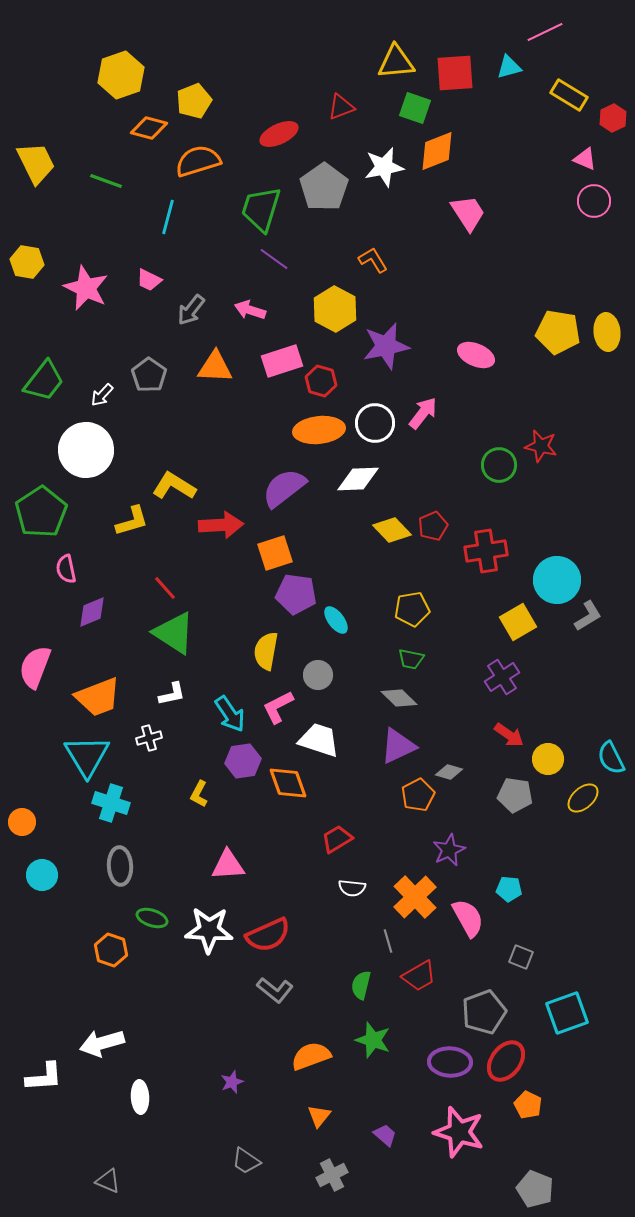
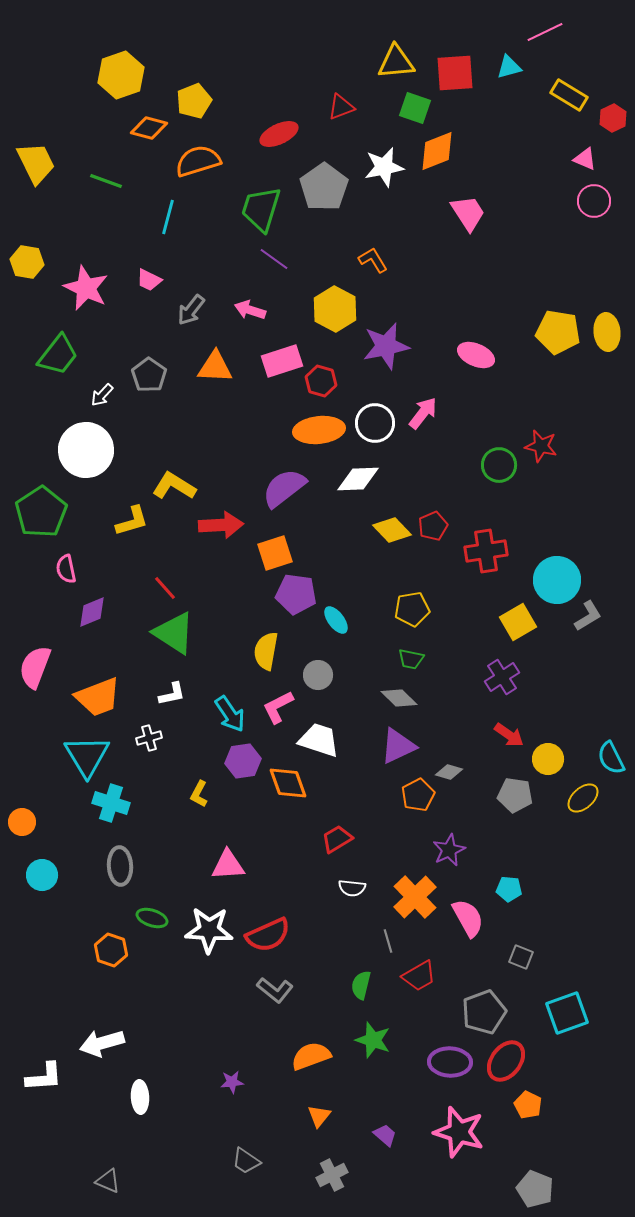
green trapezoid at (44, 381): moved 14 px right, 26 px up
purple star at (232, 1082): rotated 15 degrees clockwise
